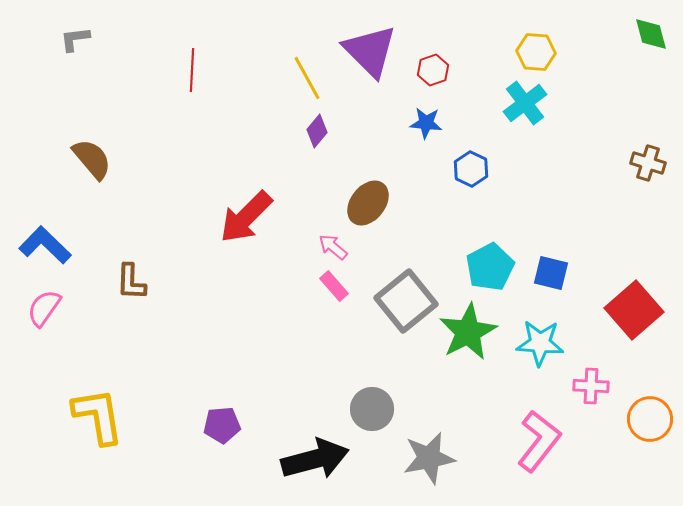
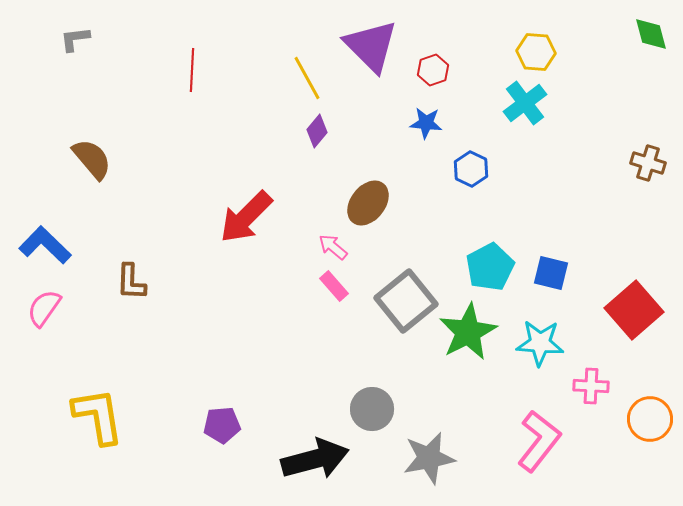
purple triangle: moved 1 px right, 5 px up
